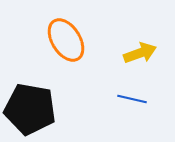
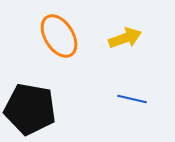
orange ellipse: moved 7 px left, 4 px up
yellow arrow: moved 15 px left, 15 px up
